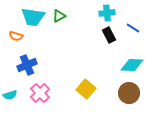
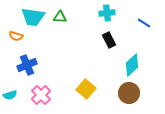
green triangle: moved 1 px right, 1 px down; rotated 32 degrees clockwise
blue line: moved 11 px right, 5 px up
black rectangle: moved 5 px down
cyan diamond: rotated 45 degrees counterclockwise
pink cross: moved 1 px right, 2 px down
